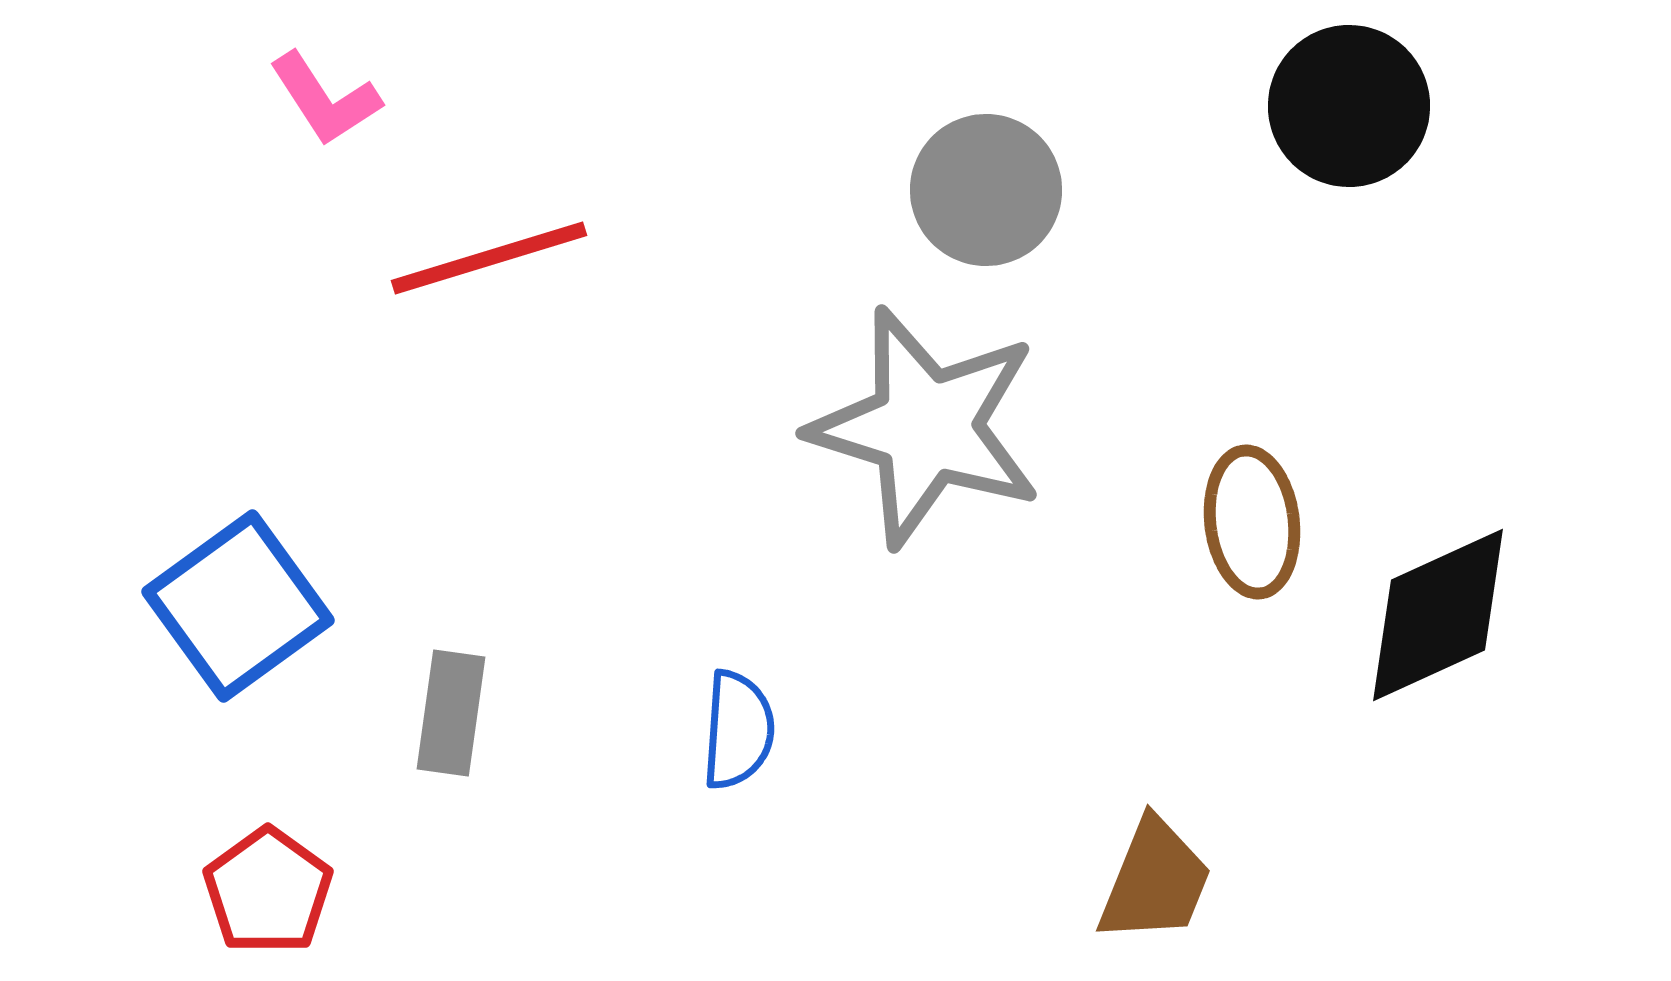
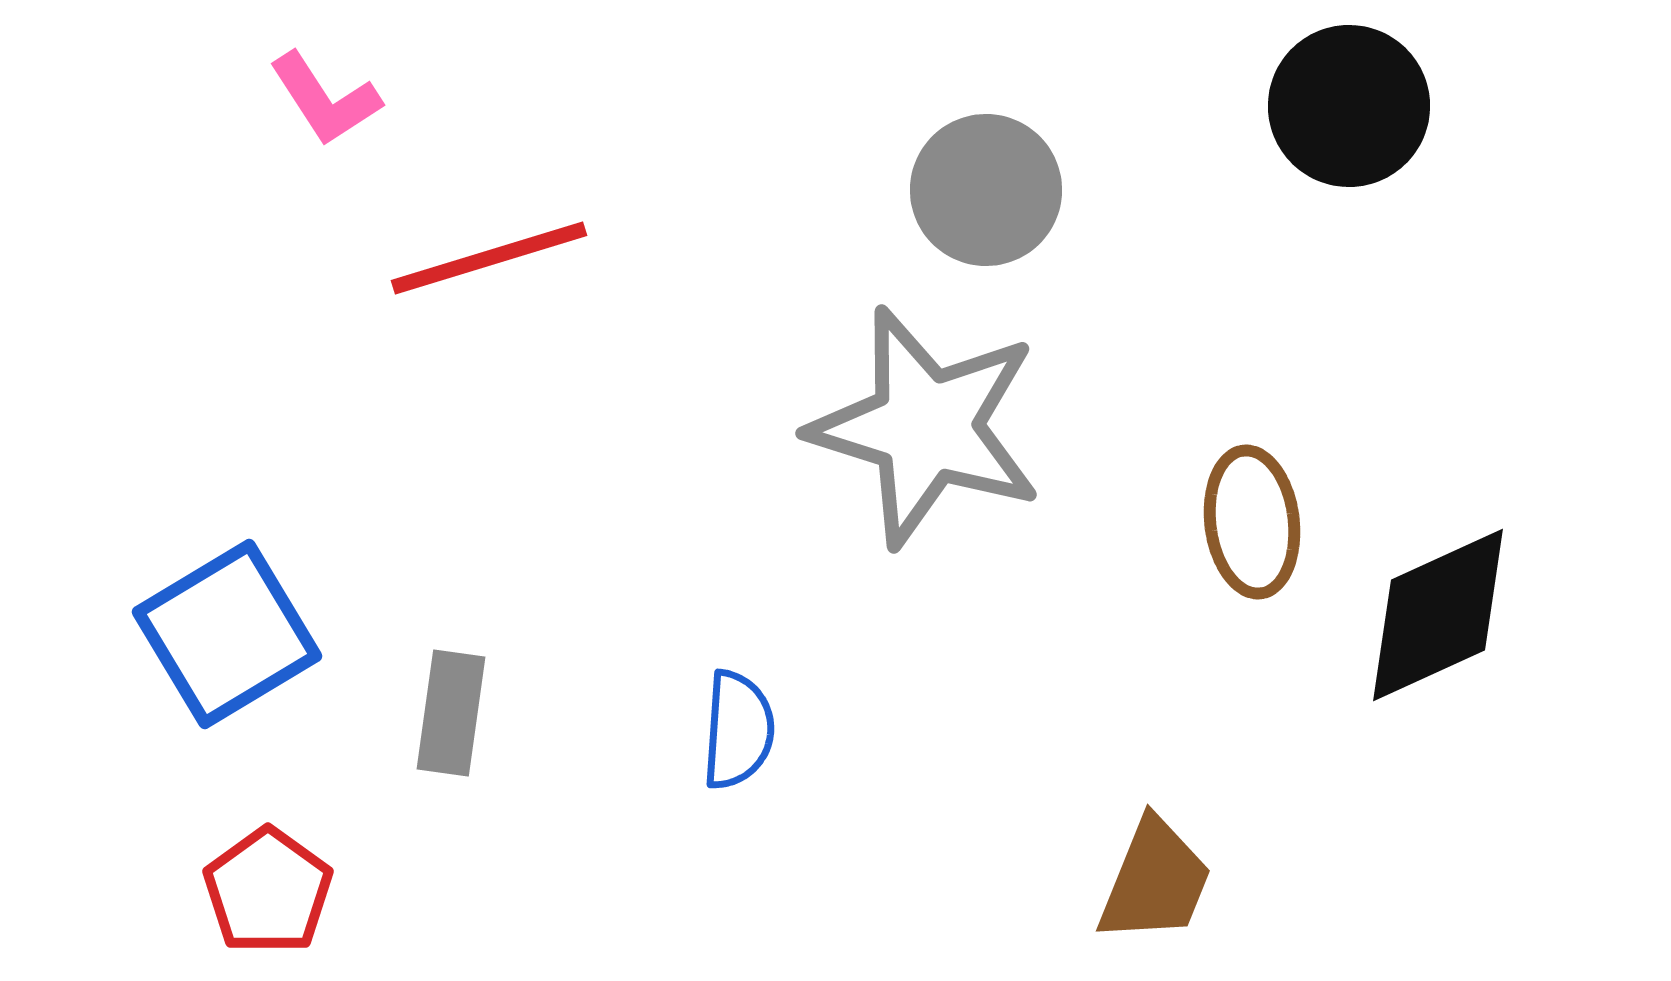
blue square: moved 11 px left, 28 px down; rotated 5 degrees clockwise
